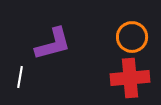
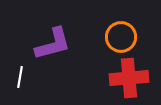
orange circle: moved 11 px left
red cross: moved 1 px left
